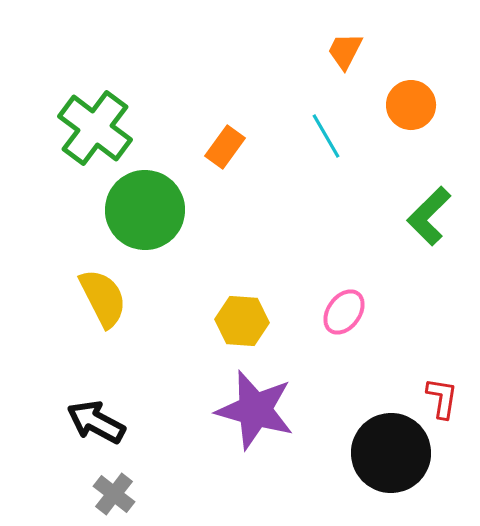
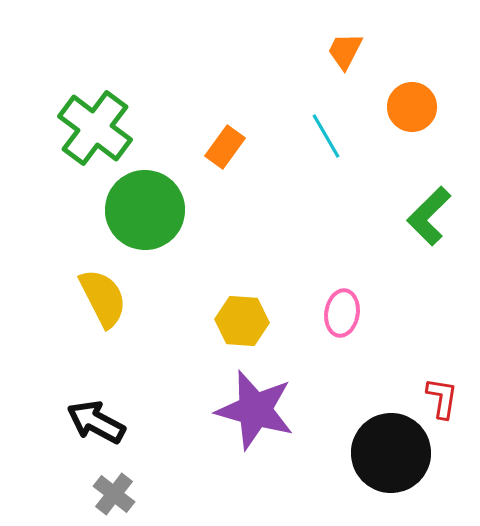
orange circle: moved 1 px right, 2 px down
pink ellipse: moved 2 px left, 1 px down; rotated 27 degrees counterclockwise
